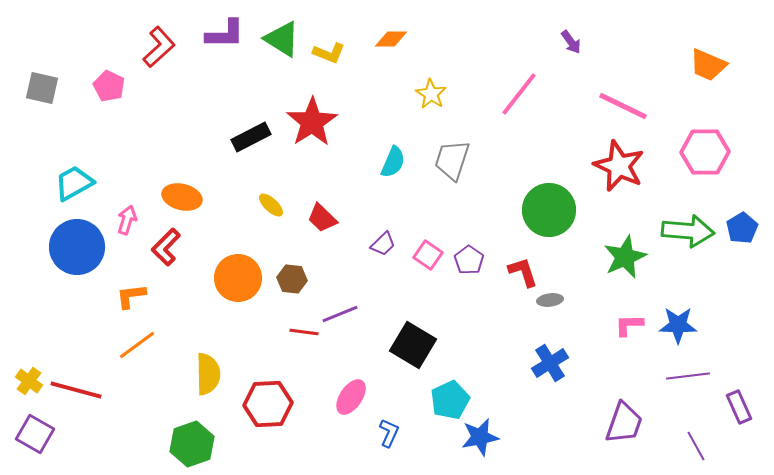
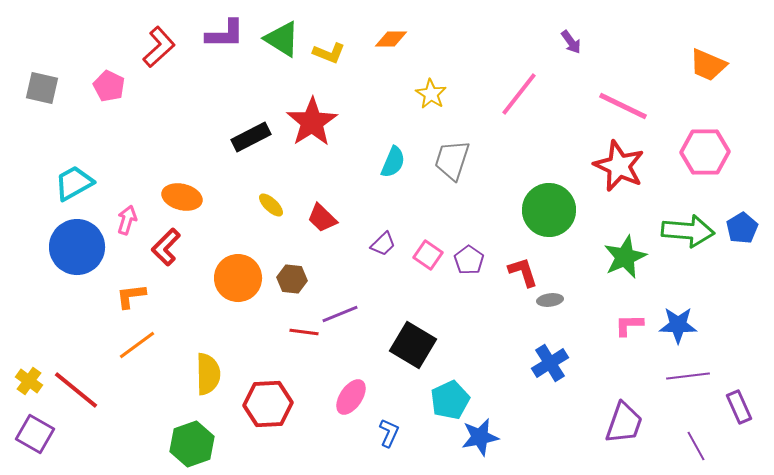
red line at (76, 390): rotated 24 degrees clockwise
